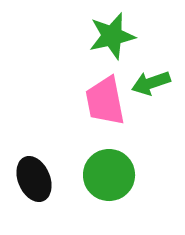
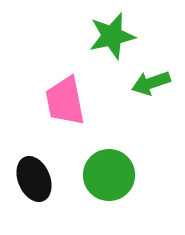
pink trapezoid: moved 40 px left
